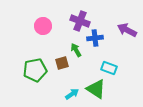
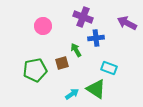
purple cross: moved 3 px right, 4 px up
purple arrow: moved 7 px up
blue cross: moved 1 px right
